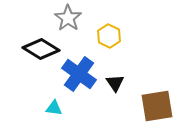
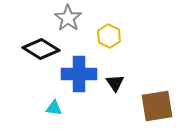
blue cross: rotated 36 degrees counterclockwise
